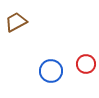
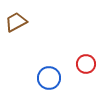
blue circle: moved 2 px left, 7 px down
